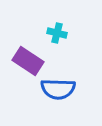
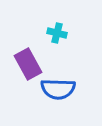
purple rectangle: moved 3 px down; rotated 28 degrees clockwise
